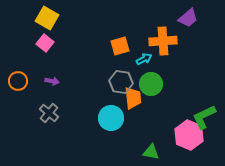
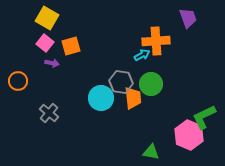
purple trapezoid: rotated 70 degrees counterclockwise
orange cross: moved 7 px left
orange square: moved 49 px left
cyan arrow: moved 2 px left, 4 px up
purple arrow: moved 18 px up
cyan circle: moved 10 px left, 20 px up
